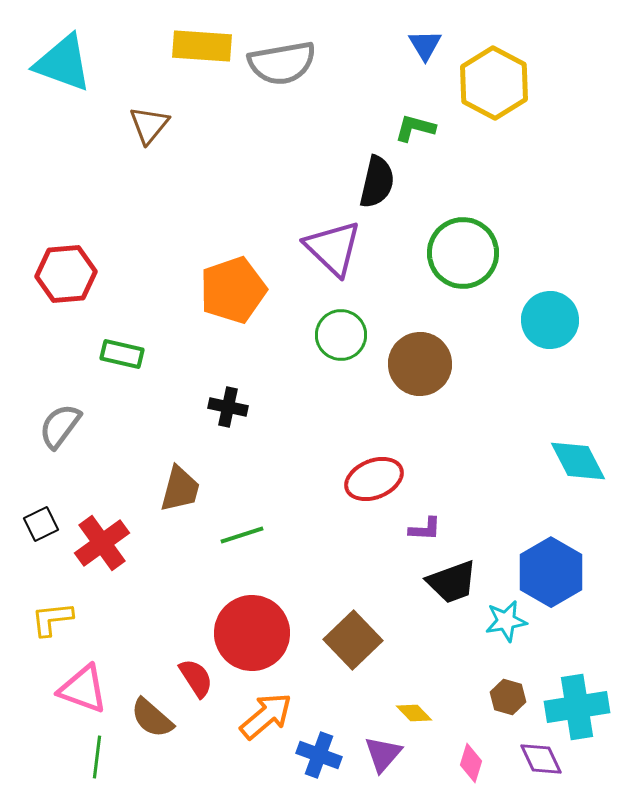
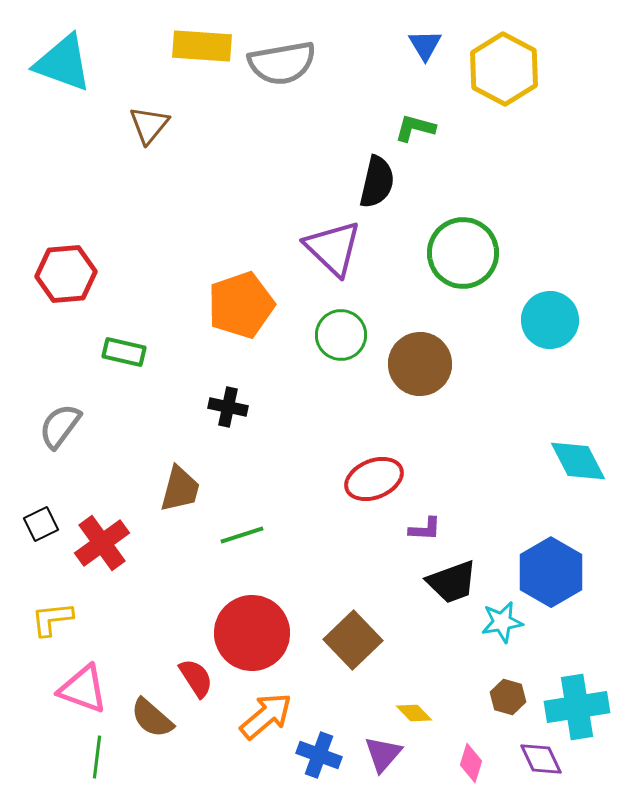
yellow hexagon at (494, 83): moved 10 px right, 14 px up
orange pentagon at (233, 290): moved 8 px right, 15 px down
green rectangle at (122, 354): moved 2 px right, 2 px up
cyan star at (506, 621): moved 4 px left, 1 px down
